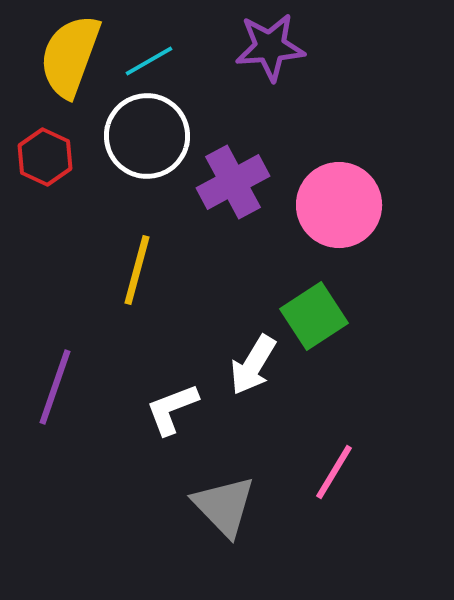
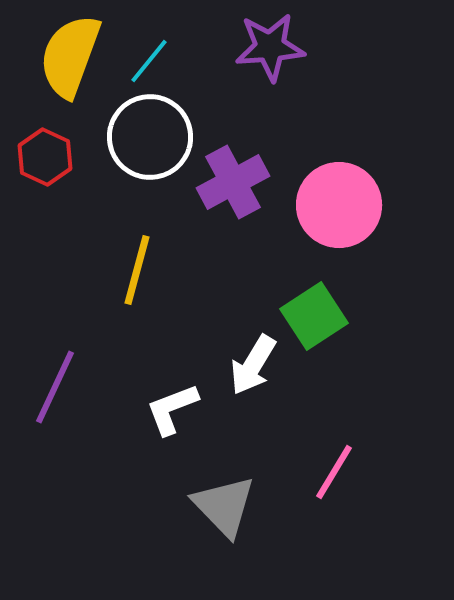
cyan line: rotated 21 degrees counterclockwise
white circle: moved 3 px right, 1 px down
purple line: rotated 6 degrees clockwise
